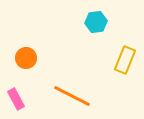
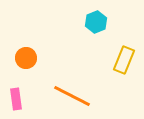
cyan hexagon: rotated 15 degrees counterclockwise
yellow rectangle: moved 1 px left
pink rectangle: rotated 20 degrees clockwise
